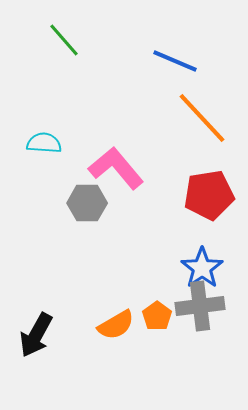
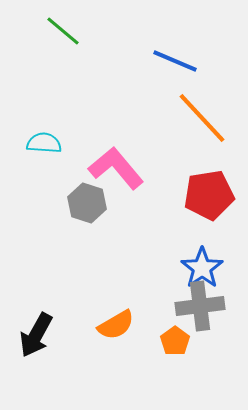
green line: moved 1 px left, 9 px up; rotated 9 degrees counterclockwise
gray hexagon: rotated 18 degrees clockwise
orange pentagon: moved 18 px right, 25 px down
